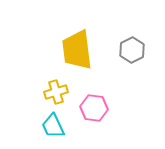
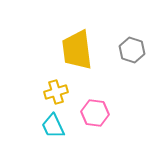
gray hexagon: rotated 15 degrees counterclockwise
pink hexagon: moved 1 px right, 5 px down
